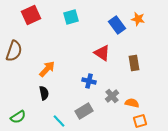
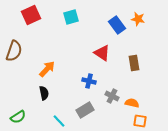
gray cross: rotated 24 degrees counterclockwise
gray rectangle: moved 1 px right, 1 px up
orange square: rotated 24 degrees clockwise
